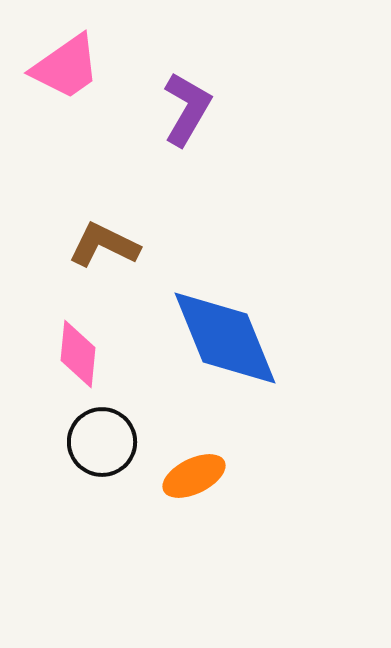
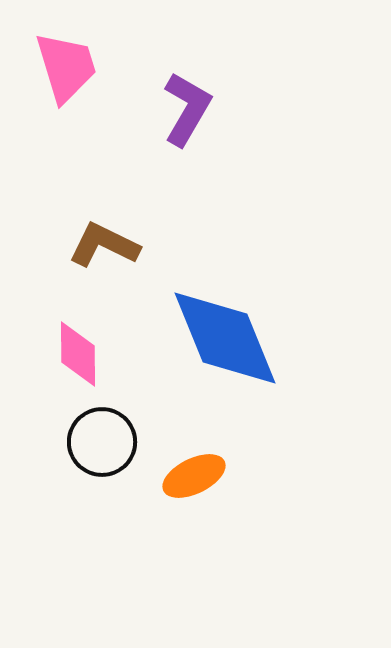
pink trapezoid: rotated 72 degrees counterclockwise
pink diamond: rotated 6 degrees counterclockwise
